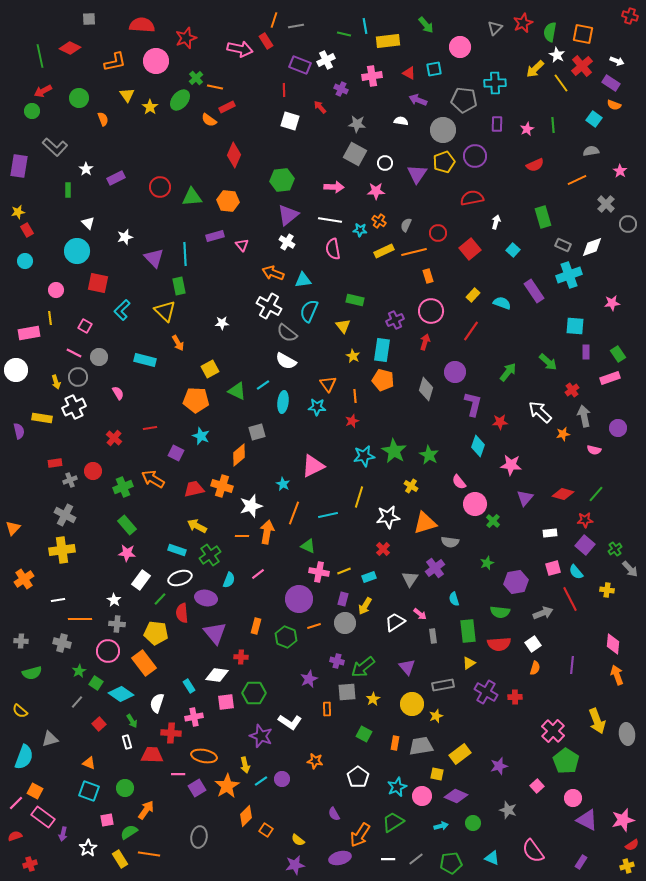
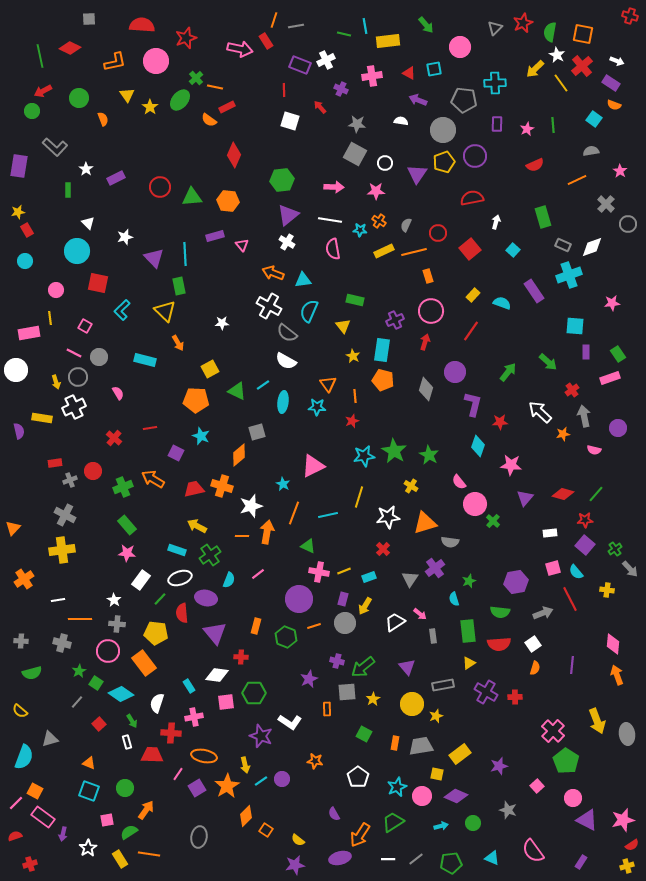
green star at (487, 563): moved 18 px left, 18 px down
pink line at (178, 774): rotated 56 degrees counterclockwise
